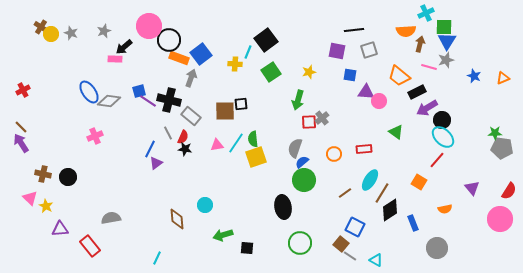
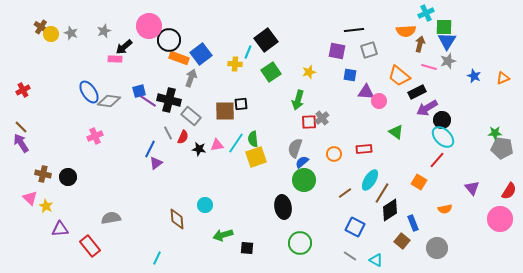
gray star at (446, 60): moved 2 px right, 1 px down
black star at (185, 149): moved 14 px right
brown square at (341, 244): moved 61 px right, 3 px up
